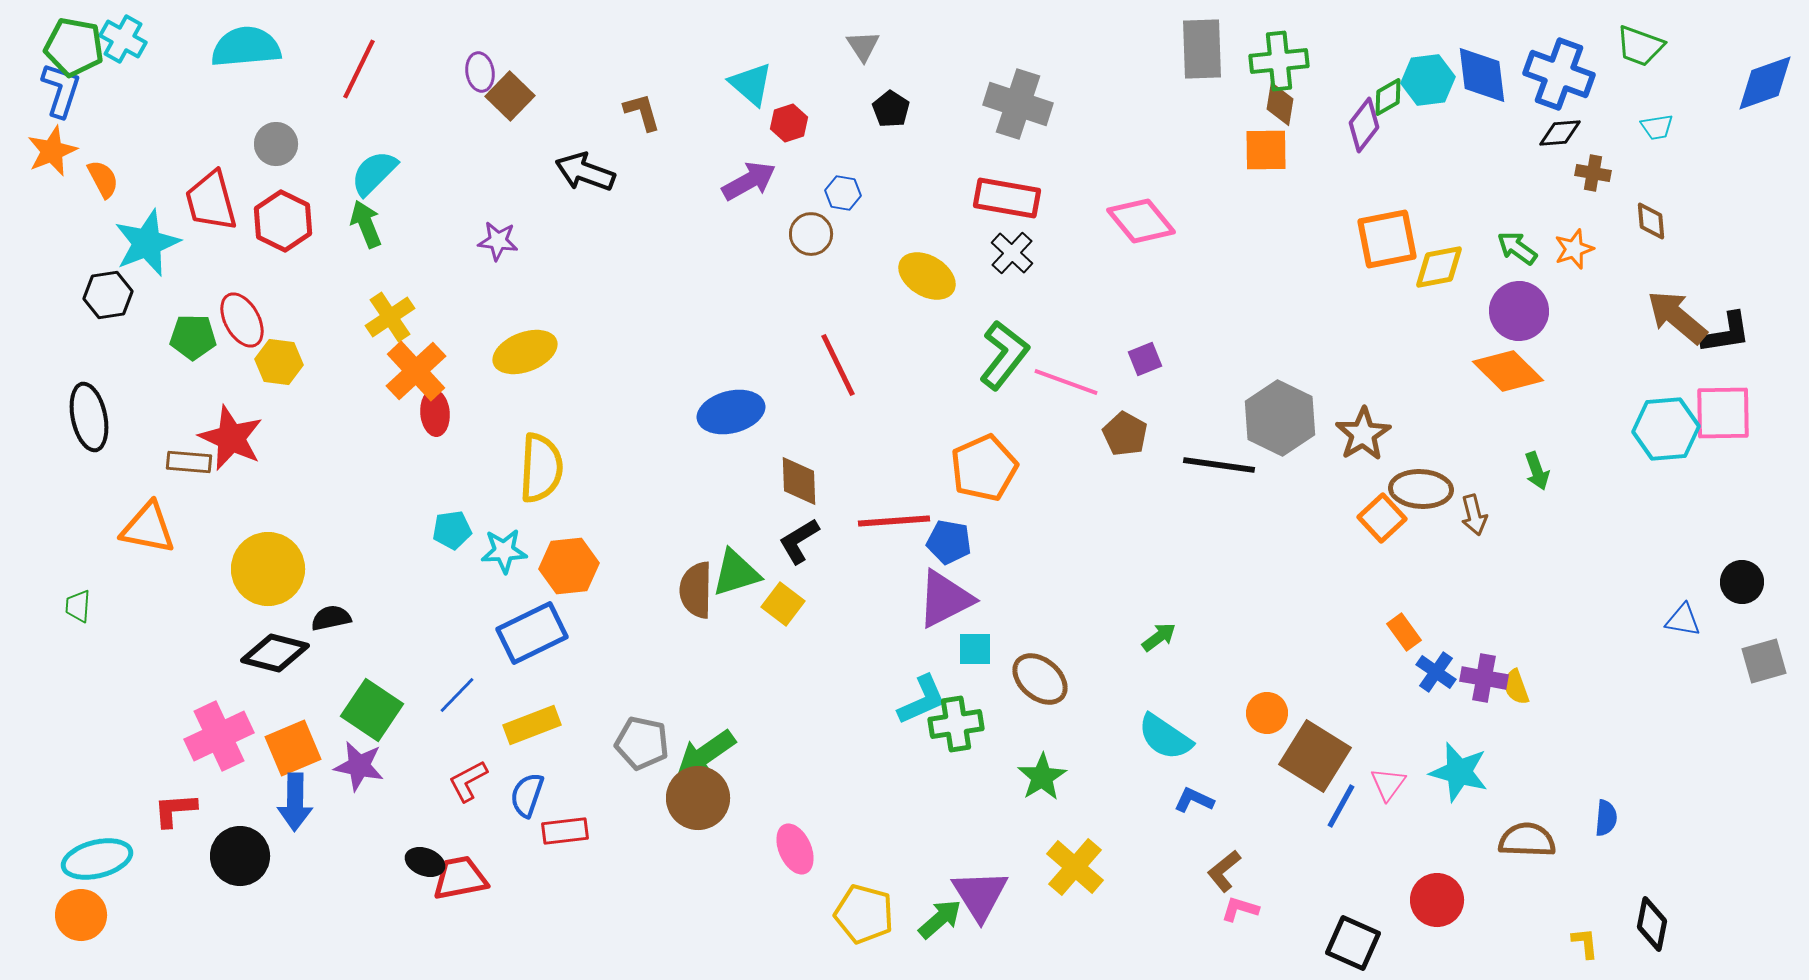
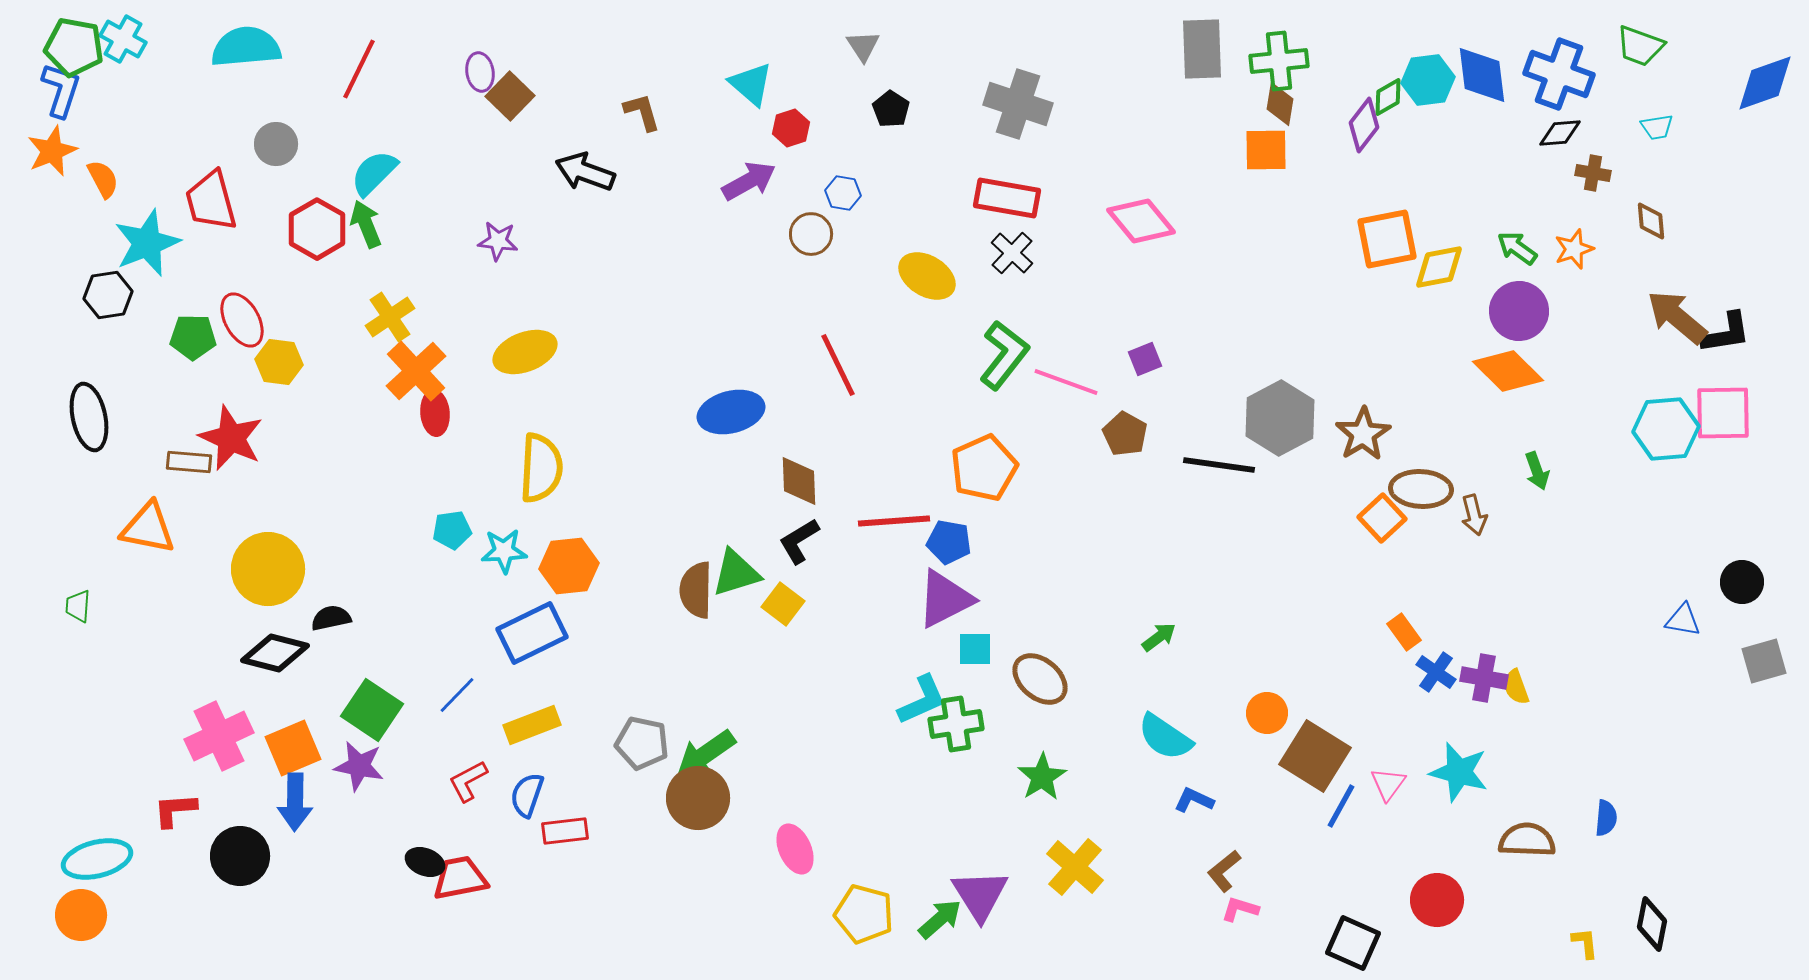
red hexagon at (789, 123): moved 2 px right, 5 px down
red hexagon at (283, 221): moved 34 px right, 8 px down; rotated 4 degrees clockwise
gray hexagon at (1280, 418): rotated 6 degrees clockwise
